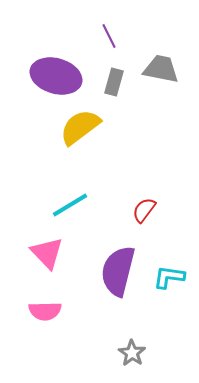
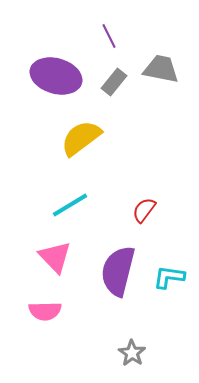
gray rectangle: rotated 24 degrees clockwise
yellow semicircle: moved 1 px right, 11 px down
pink triangle: moved 8 px right, 4 px down
